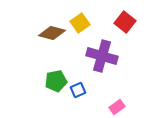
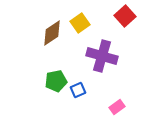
red square: moved 6 px up; rotated 10 degrees clockwise
brown diamond: rotated 48 degrees counterclockwise
